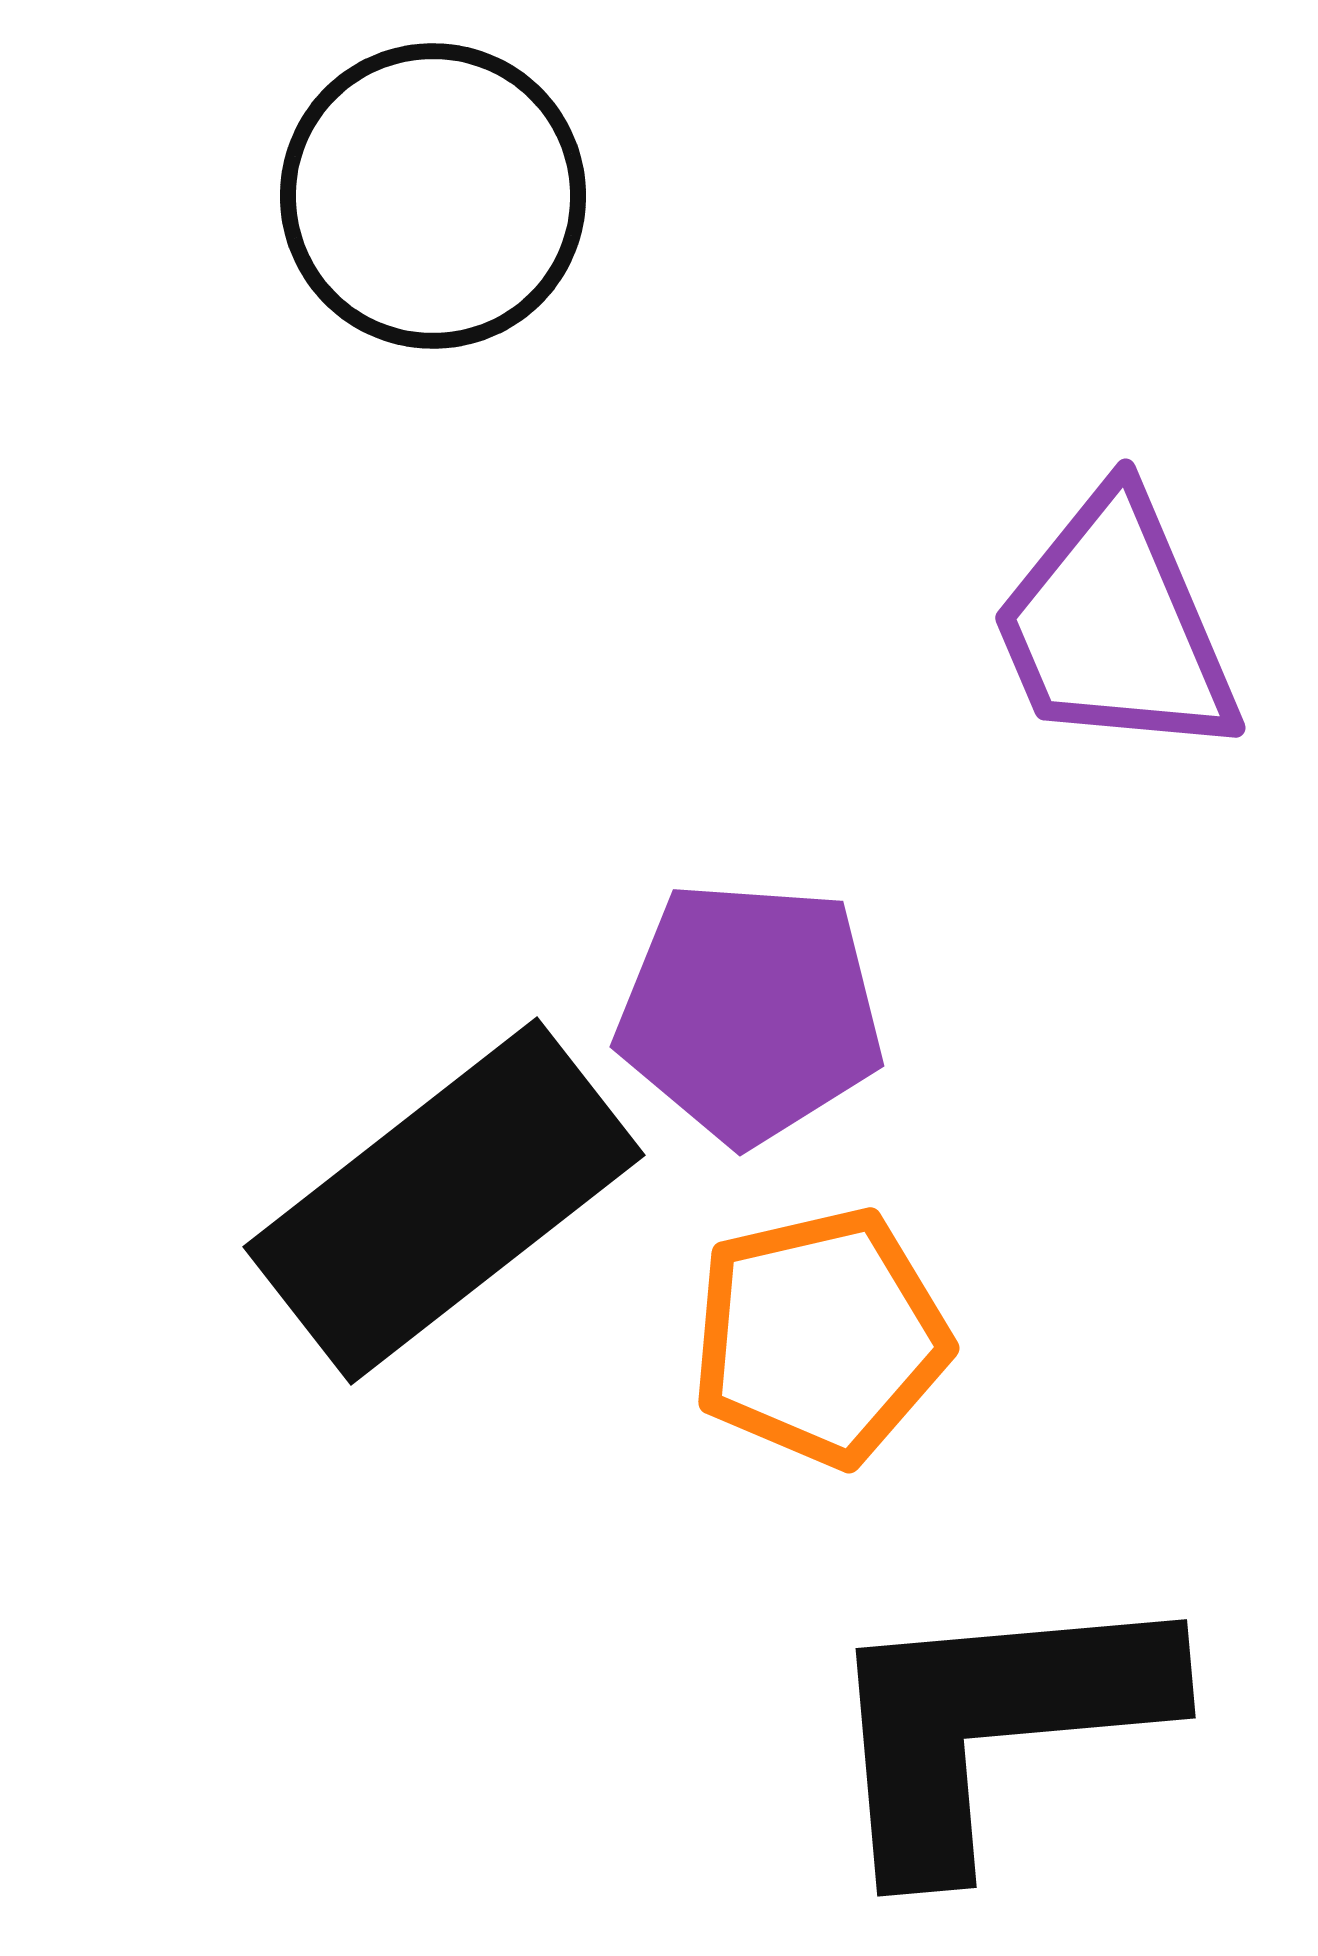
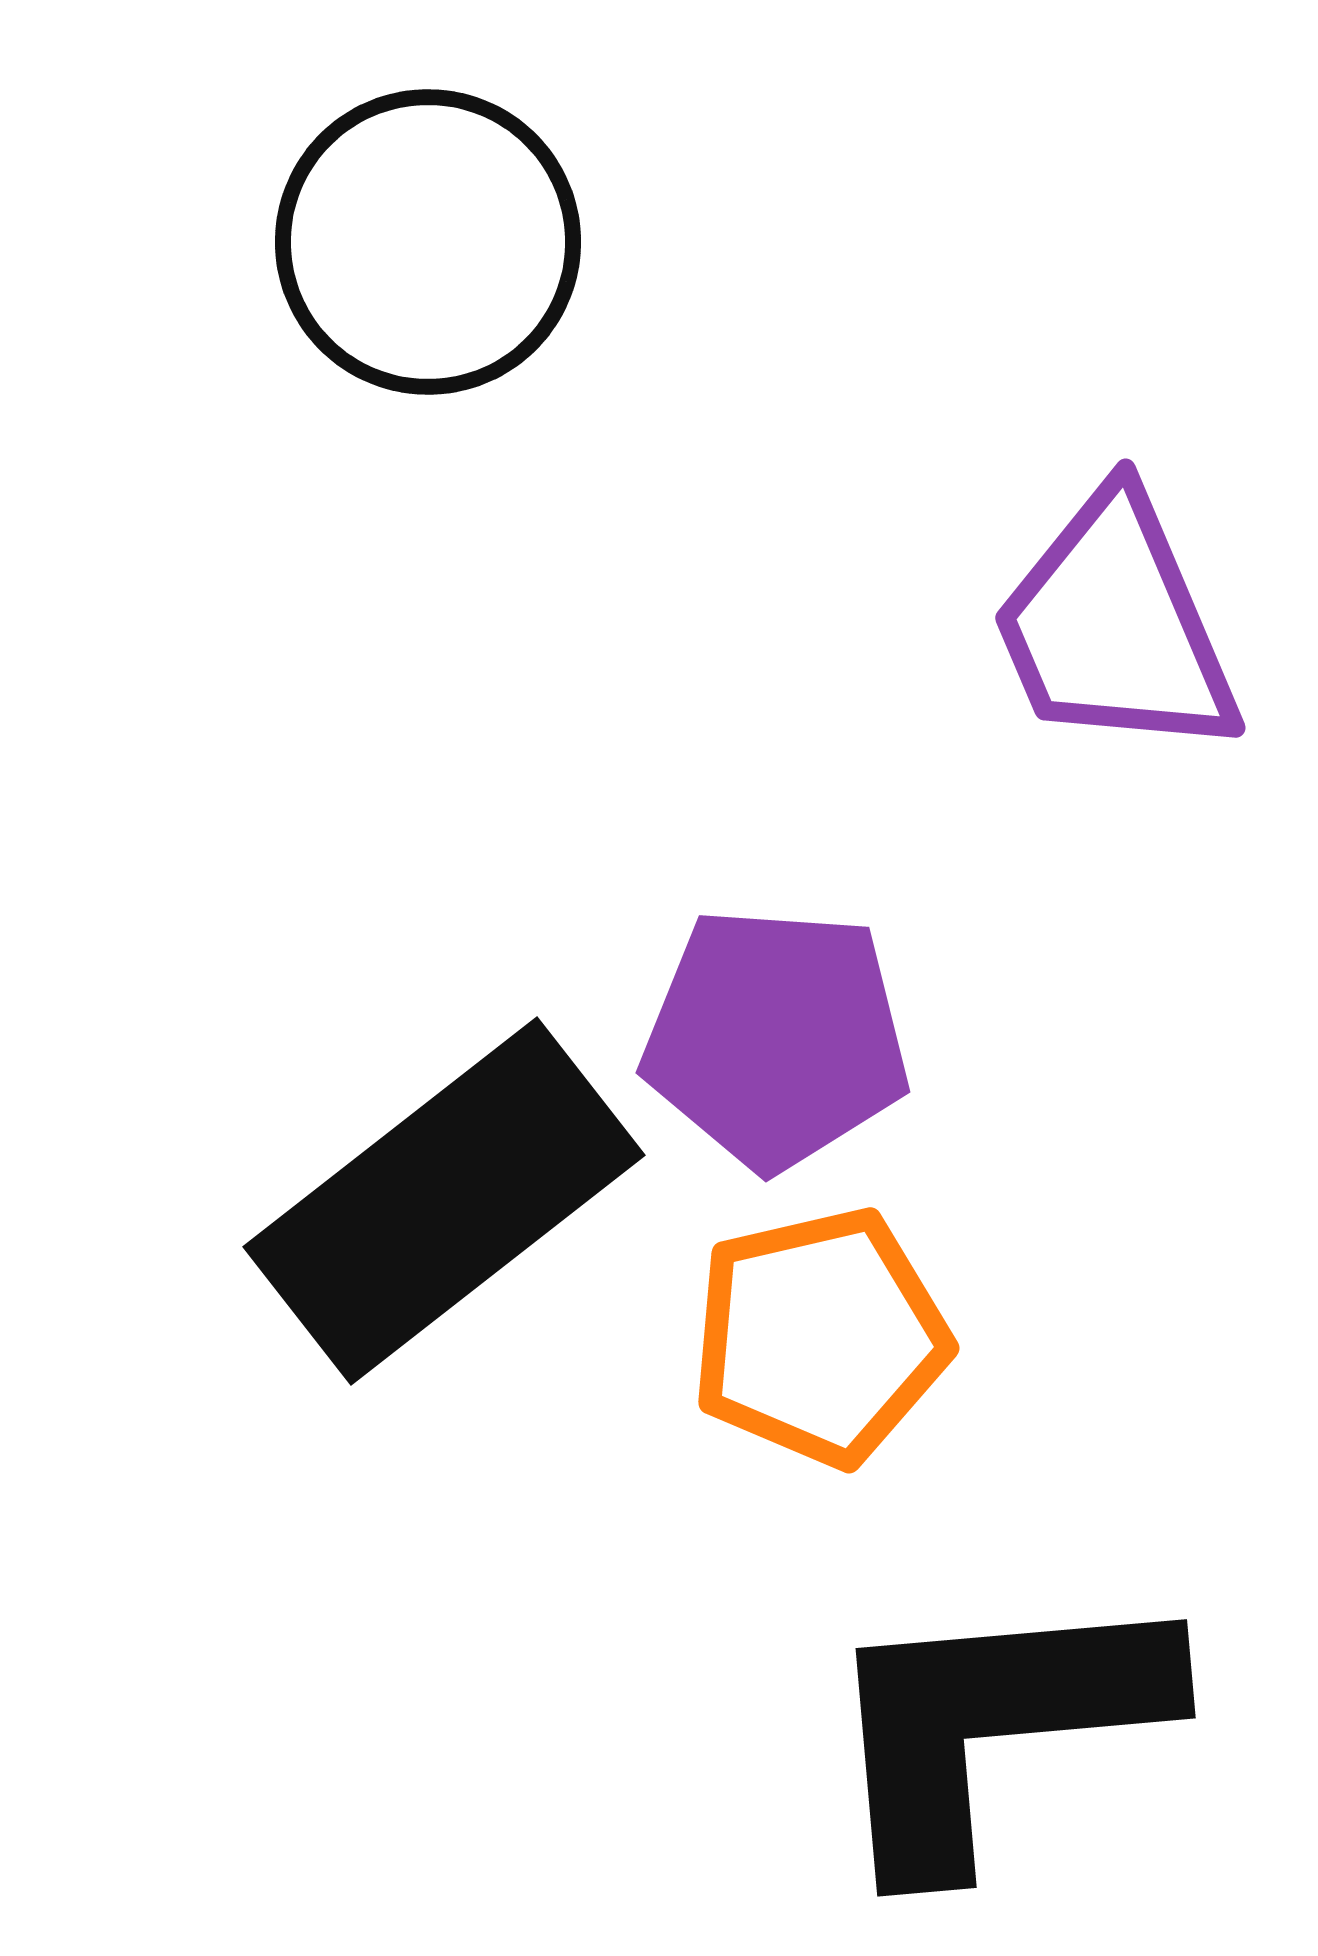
black circle: moved 5 px left, 46 px down
purple pentagon: moved 26 px right, 26 px down
